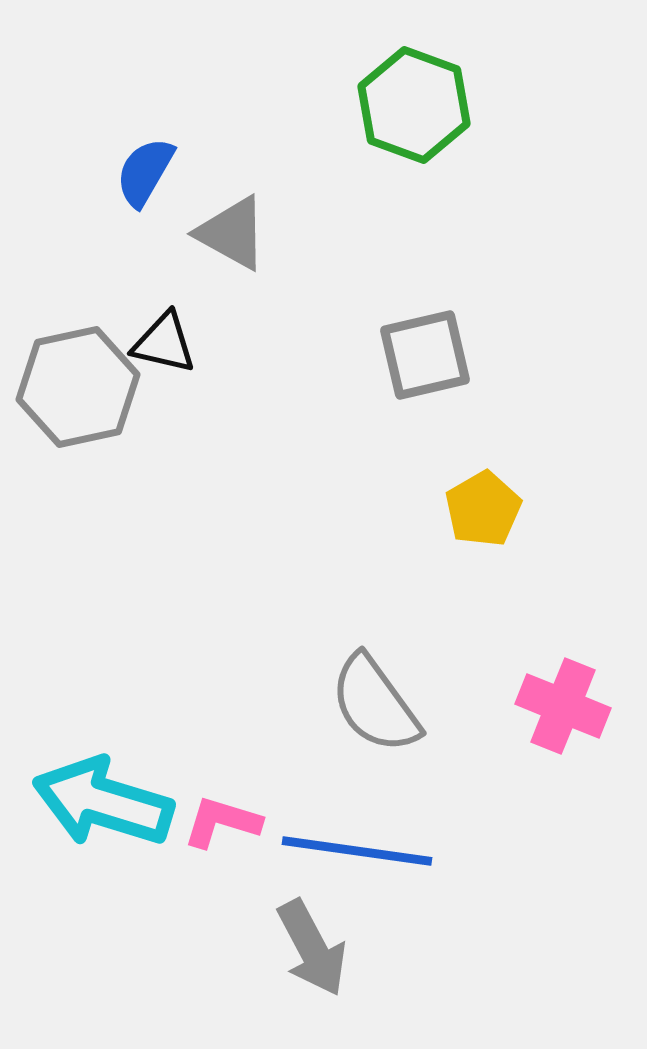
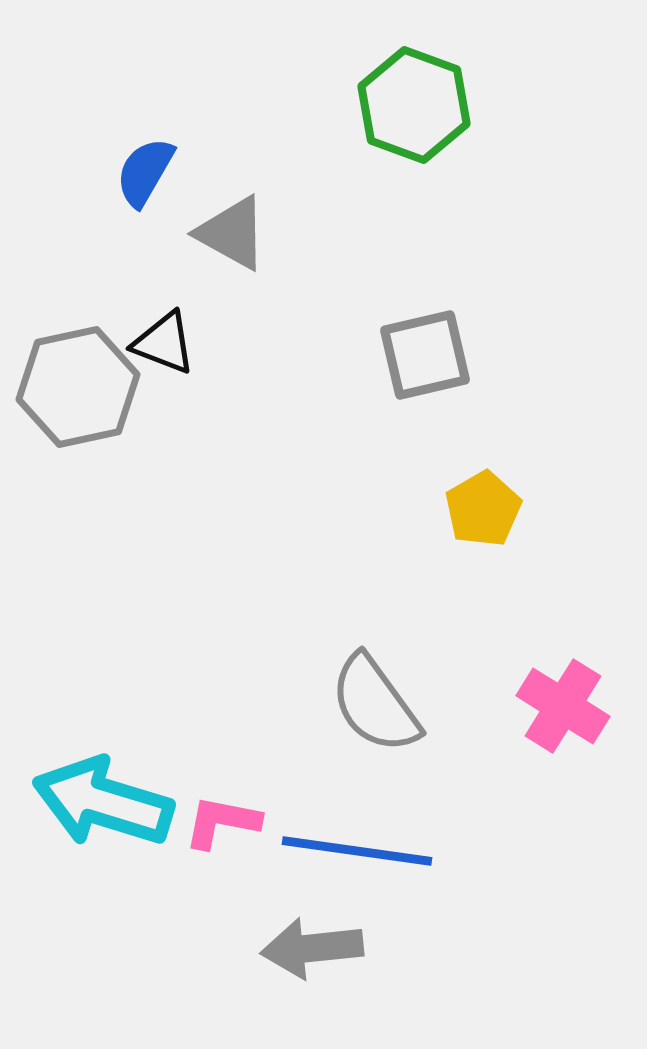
black triangle: rotated 8 degrees clockwise
pink cross: rotated 10 degrees clockwise
pink L-shape: rotated 6 degrees counterclockwise
gray arrow: rotated 112 degrees clockwise
